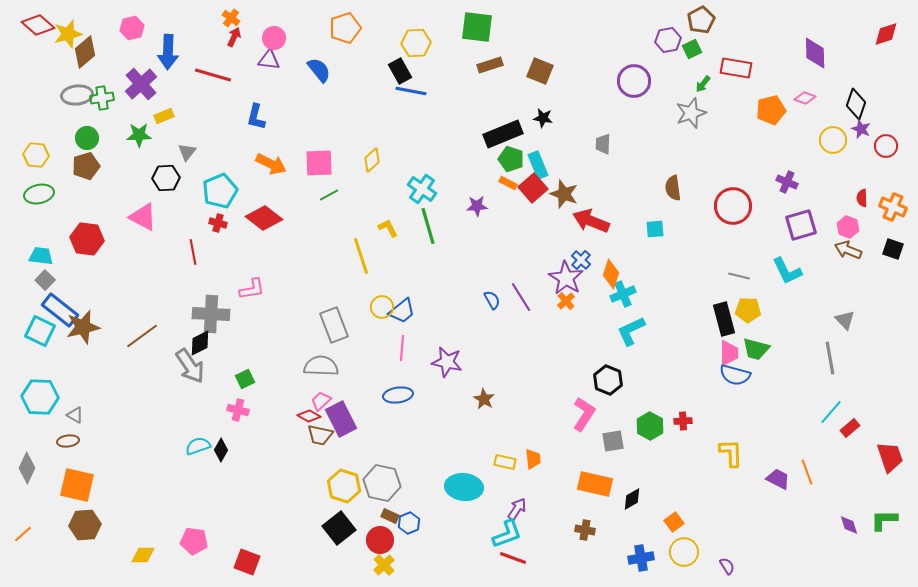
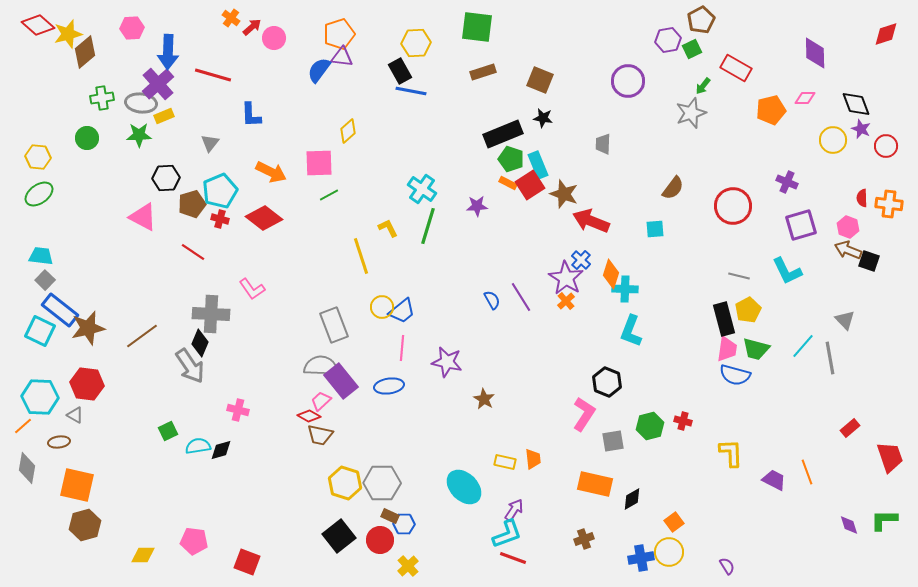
pink hexagon at (132, 28): rotated 10 degrees clockwise
orange pentagon at (345, 28): moved 6 px left, 6 px down
red arrow at (234, 37): moved 18 px right, 10 px up; rotated 24 degrees clockwise
purple triangle at (269, 60): moved 73 px right, 3 px up
brown rectangle at (490, 65): moved 7 px left, 7 px down
red rectangle at (736, 68): rotated 20 degrees clockwise
blue semicircle at (319, 70): rotated 104 degrees counterclockwise
brown square at (540, 71): moved 9 px down
purple circle at (634, 81): moved 6 px left
purple cross at (141, 84): moved 17 px right
green arrow at (703, 84): moved 2 px down
gray ellipse at (77, 95): moved 64 px right, 8 px down; rotated 12 degrees clockwise
pink diamond at (805, 98): rotated 20 degrees counterclockwise
black diamond at (856, 104): rotated 40 degrees counterclockwise
blue L-shape at (256, 117): moved 5 px left, 2 px up; rotated 16 degrees counterclockwise
gray triangle at (187, 152): moved 23 px right, 9 px up
yellow hexagon at (36, 155): moved 2 px right, 2 px down
yellow diamond at (372, 160): moved 24 px left, 29 px up
orange arrow at (271, 164): moved 8 px down
brown pentagon at (86, 166): moved 106 px right, 38 px down
red square at (533, 188): moved 3 px left, 3 px up; rotated 8 degrees clockwise
brown semicircle at (673, 188): rotated 135 degrees counterclockwise
green ellipse at (39, 194): rotated 24 degrees counterclockwise
orange cross at (893, 207): moved 4 px left, 3 px up; rotated 16 degrees counterclockwise
red cross at (218, 223): moved 2 px right, 4 px up
green line at (428, 226): rotated 33 degrees clockwise
red hexagon at (87, 239): moved 145 px down
black square at (893, 249): moved 24 px left, 12 px down
red line at (193, 252): rotated 45 degrees counterclockwise
pink L-shape at (252, 289): rotated 64 degrees clockwise
cyan cross at (623, 294): moved 2 px right, 5 px up; rotated 25 degrees clockwise
yellow pentagon at (748, 310): rotated 30 degrees counterclockwise
brown star at (83, 327): moved 5 px right, 1 px down
cyan L-shape at (631, 331): rotated 44 degrees counterclockwise
black diamond at (200, 343): rotated 40 degrees counterclockwise
pink trapezoid at (729, 353): moved 2 px left, 4 px up; rotated 8 degrees clockwise
green square at (245, 379): moved 77 px left, 52 px down
black hexagon at (608, 380): moved 1 px left, 2 px down
blue ellipse at (398, 395): moved 9 px left, 9 px up
cyan line at (831, 412): moved 28 px left, 66 px up
purple rectangle at (341, 419): moved 38 px up; rotated 12 degrees counterclockwise
red cross at (683, 421): rotated 18 degrees clockwise
green hexagon at (650, 426): rotated 16 degrees clockwise
brown ellipse at (68, 441): moved 9 px left, 1 px down
cyan semicircle at (198, 446): rotated 10 degrees clockwise
black diamond at (221, 450): rotated 45 degrees clockwise
gray diamond at (27, 468): rotated 16 degrees counterclockwise
purple trapezoid at (778, 479): moved 4 px left, 1 px down
gray hexagon at (382, 483): rotated 12 degrees counterclockwise
yellow hexagon at (344, 486): moved 1 px right, 3 px up
cyan ellipse at (464, 487): rotated 39 degrees clockwise
purple arrow at (517, 509): moved 3 px left, 1 px down
blue hexagon at (409, 523): moved 5 px left, 1 px down; rotated 25 degrees clockwise
brown hexagon at (85, 525): rotated 12 degrees counterclockwise
black square at (339, 528): moved 8 px down
brown cross at (585, 530): moved 1 px left, 9 px down; rotated 30 degrees counterclockwise
orange line at (23, 534): moved 108 px up
yellow circle at (684, 552): moved 15 px left
yellow cross at (384, 565): moved 24 px right, 1 px down
